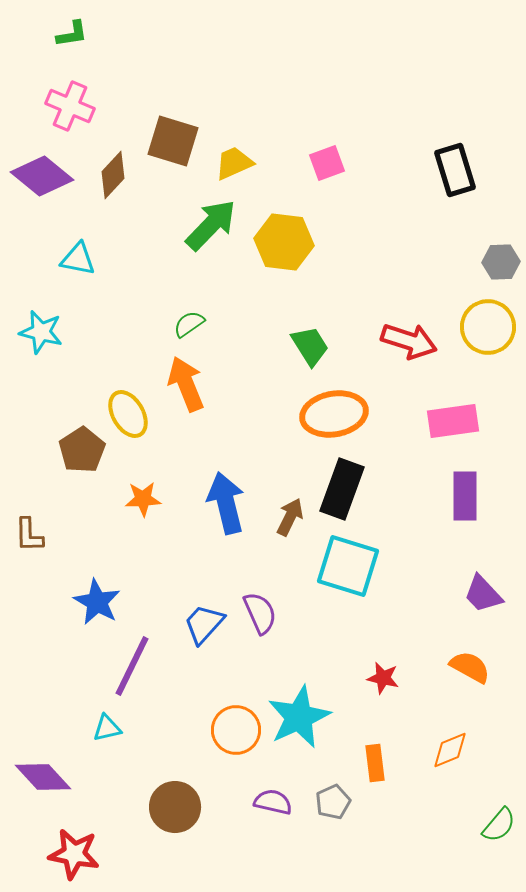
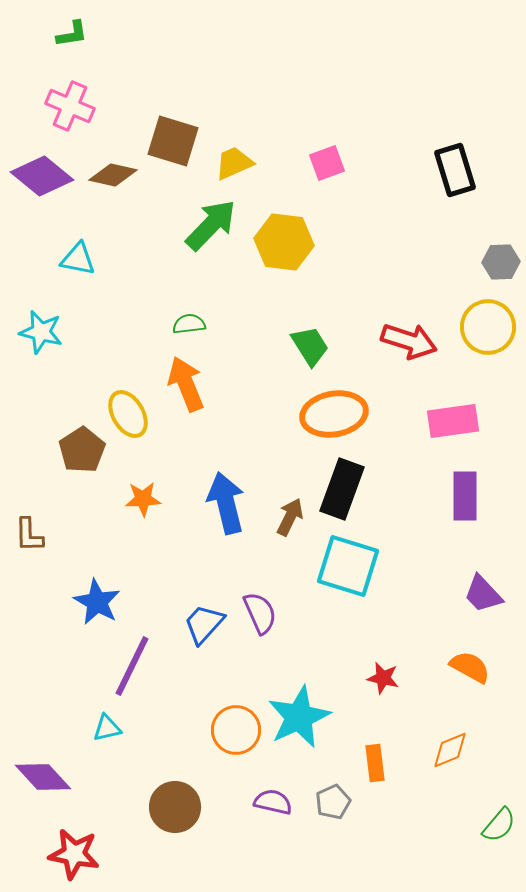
brown diamond at (113, 175): rotated 60 degrees clockwise
green semicircle at (189, 324): rotated 28 degrees clockwise
